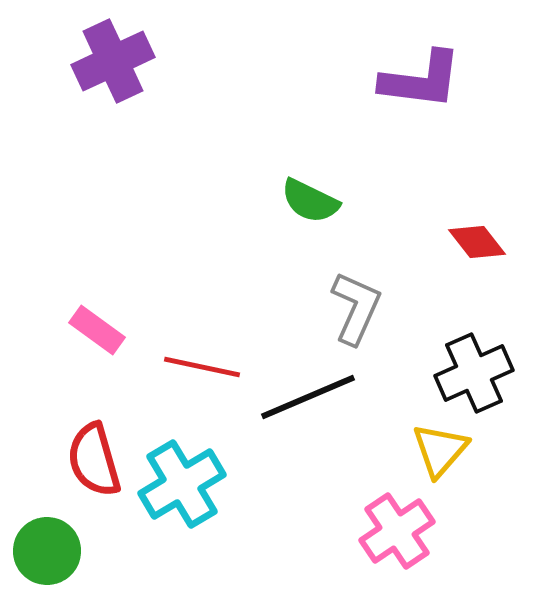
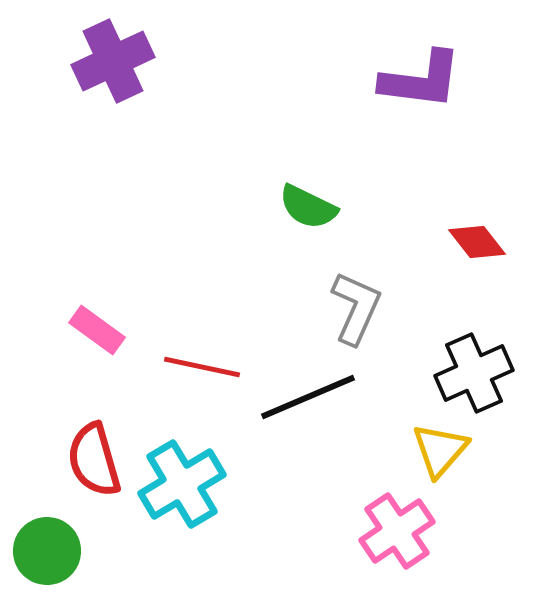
green semicircle: moved 2 px left, 6 px down
